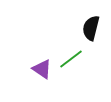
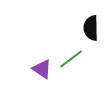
black semicircle: rotated 15 degrees counterclockwise
